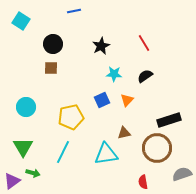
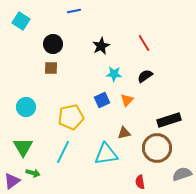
red semicircle: moved 3 px left
